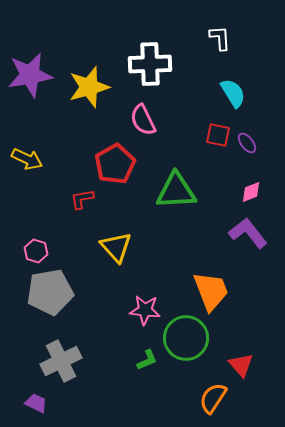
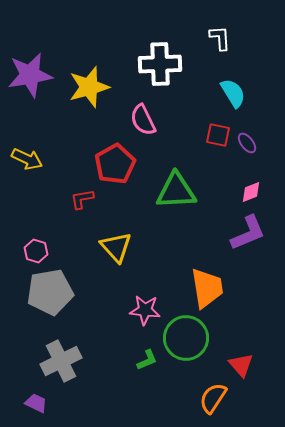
white cross: moved 10 px right
purple L-shape: rotated 105 degrees clockwise
orange trapezoid: moved 4 px left, 3 px up; rotated 12 degrees clockwise
